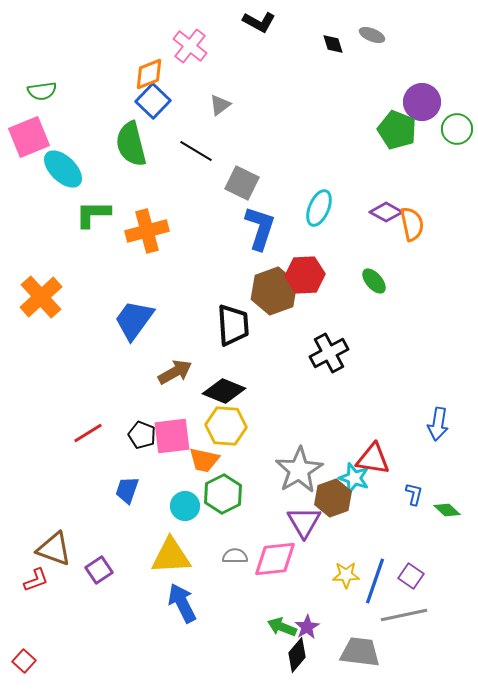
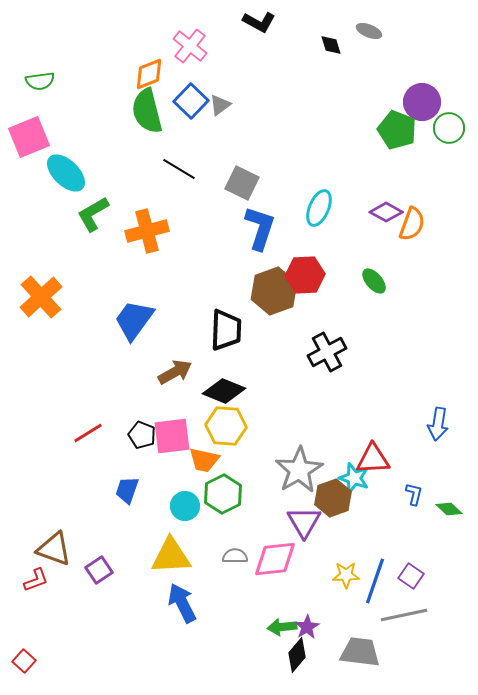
gray ellipse at (372, 35): moved 3 px left, 4 px up
black diamond at (333, 44): moved 2 px left, 1 px down
green semicircle at (42, 91): moved 2 px left, 10 px up
blue square at (153, 101): moved 38 px right
green circle at (457, 129): moved 8 px left, 1 px up
green semicircle at (131, 144): moved 16 px right, 33 px up
black line at (196, 151): moved 17 px left, 18 px down
cyan ellipse at (63, 169): moved 3 px right, 4 px down
green L-shape at (93, 214): rotated 30 degrees counterclockwise
orange semicircle at (412, 224): rotated 32 degrees clockwise
black trapezoid at (233, 325): moved 7 px left, 5 px down; rotated 6 degrees clockwise
black cross at (329, 353): moved 2 px left, 1 px up
red triangle at (373, 459): rotated 12 degrees counterclockwise
green diamond at (447, 510): moved 2 px right, 1 px up
green arrow at (282, 627): rotated 28 degrees counterclockwise
